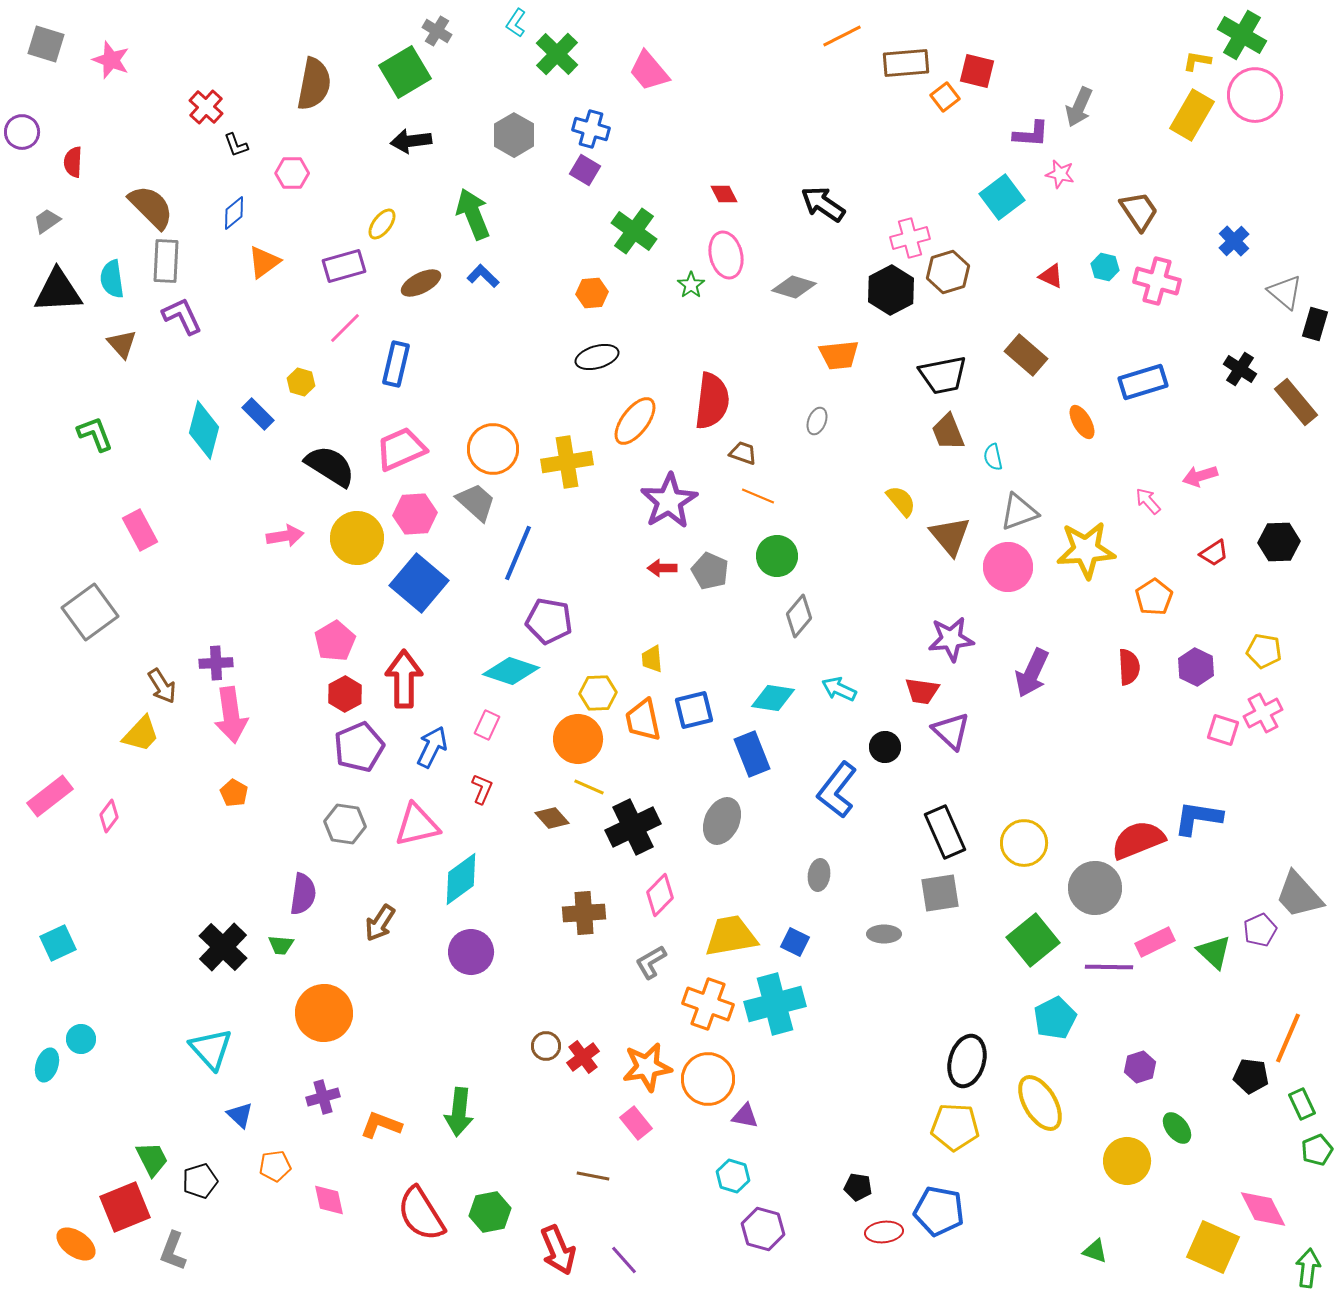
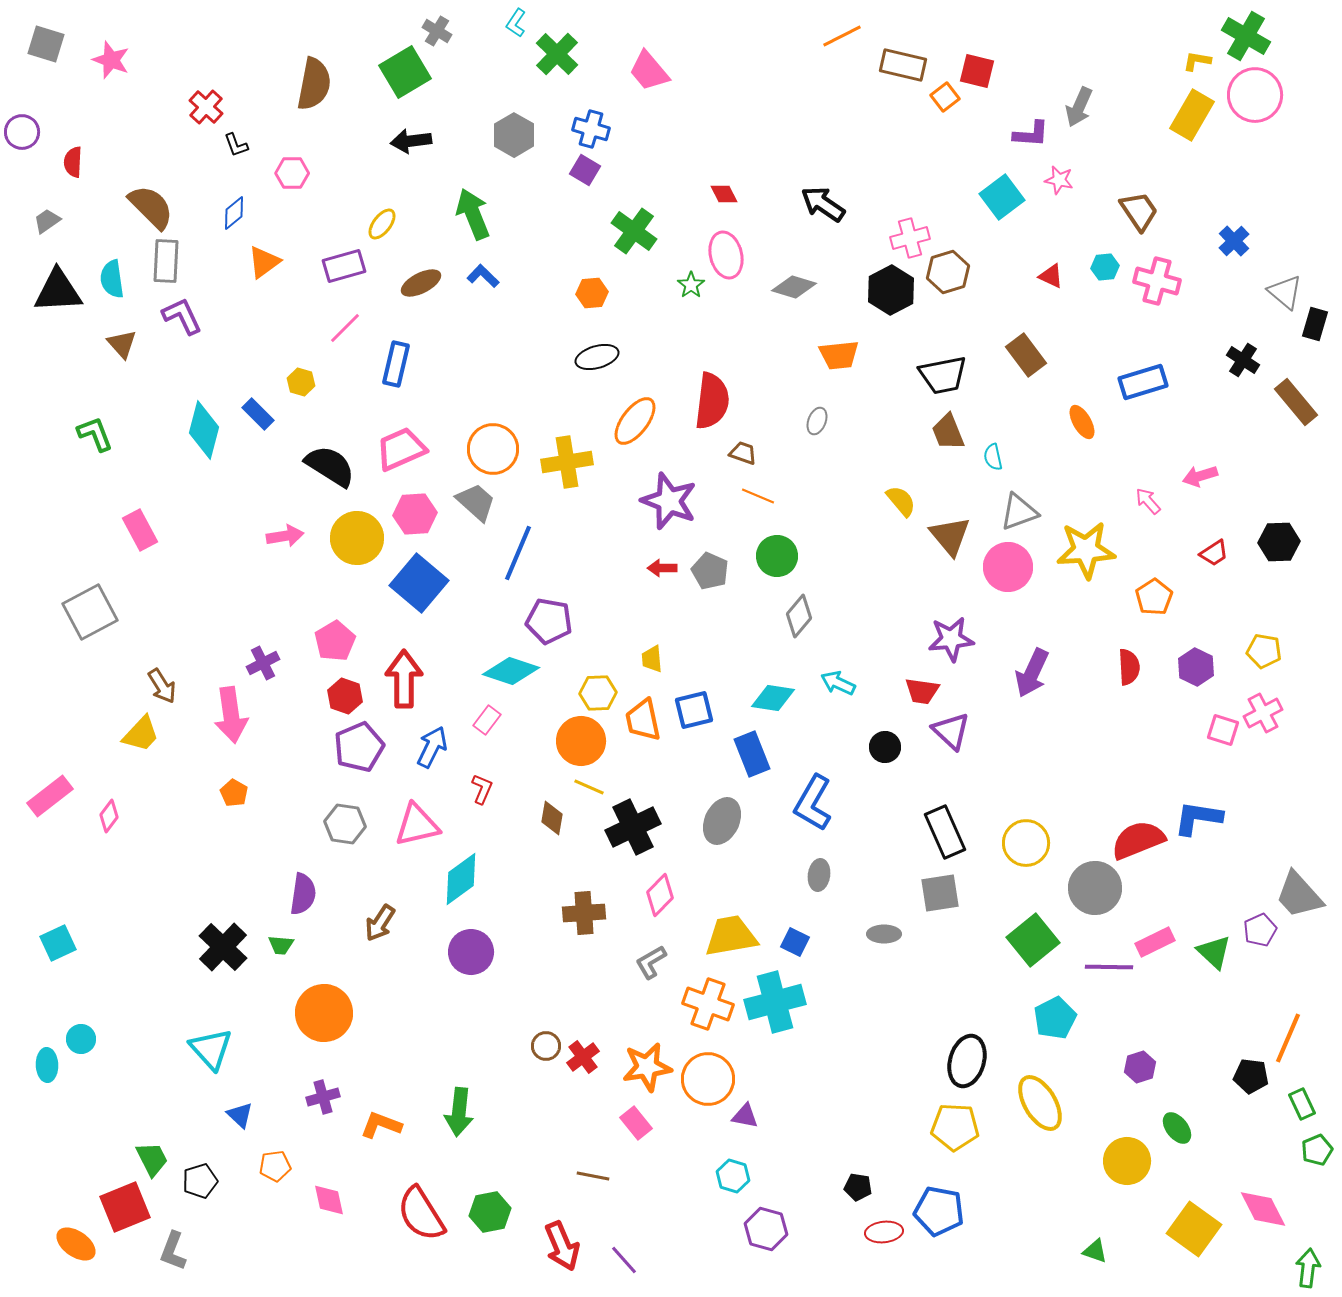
green cross at (1242, 35): moved 4 px right, 1 px down
brown rectangle at (906, 63): moved 3 px left, 2 px down; rotated 18 degrees clockwise
pink star at (1060, 174): moved 1 px left, 6 px down
cyan hexagon at (1105, 267): rotated 20 degrees counterclockwise
brown rectangle at (1026, 355): rotated 12 degrees clockwise
black cross at (1240, 369): moved 3 px right, 9 px up
purple star at (669, 501): rotated 20 degrees counterclockwise
gray square at (90, 612): rotated 8 degrees clockwise
purple cross at (216, 663): moved 47 px right; rotated 24 degrees counterclockwise
cyan arrow at (839, 689): moved 1 px left, 6 px up
red hexagon at (345, 694): moved 2 px down; rotated 12 degrees counterclockwise
pink rectangle at (487, 725): moved 5 px up; rotated 12 degrees clockwise
orange circle at (578, 739): moved 3 px right, 2 px down
blue L-shape at (837, 790): moved 24 px left, 13 px down; rotated 8 degrees counterclockwise
brown diamond at (552, 818): rotated 52 degrees clockwise
yellow circle at (1024, 843): moved 2 px right
cyan cross at (775, 1004): moved 2 px up
cyan ellipse at (47, 1065): rotated 20 degrees counterclockwise
purple hexagon at (763, 1229): moved 3 px right
yellow square at (1213, 1247): moved 19 px left, 18 px up; rotated 12 degrees clockwise
red arrow at (558, 1250): moved 4 px right, 4 px up
